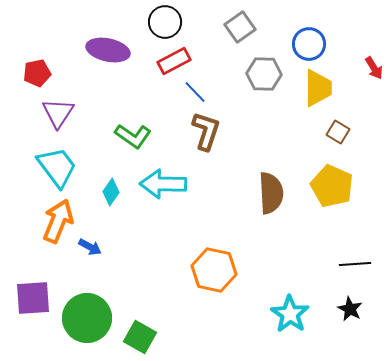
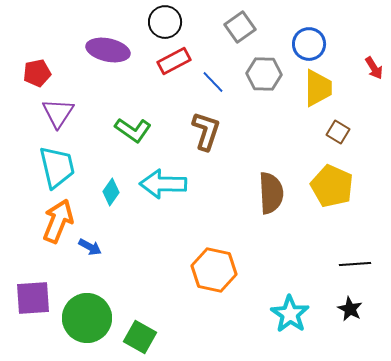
blue line: moved 18 px right, 10 px up
green L-shape: moved 6 px up
cyan trapezoid: rotated 24 degrees clockwise
